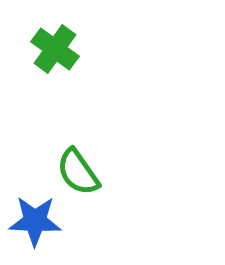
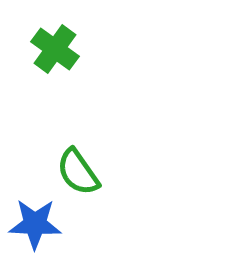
blue star: moved 3 px down
